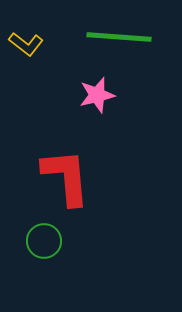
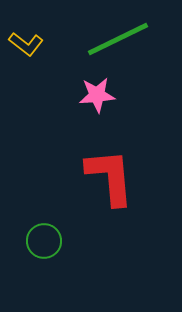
green line: moved 1 px left, 2 px down; rotated 30 degrees counterclockwise
pink star: rotated 9 degrees clockwise
red L-shape: moved 44 px right
